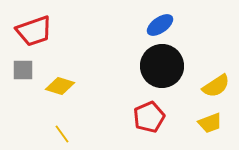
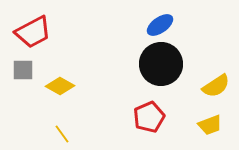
red trapezoid: moved 1 px left, 1 px down; rotated 9 degrees counterclockwise
black circle: moved 1 px left, 2 px up
yellow diamond: rotated 12 degrees clockwise
yellow trapezoid: moved 2 px down
